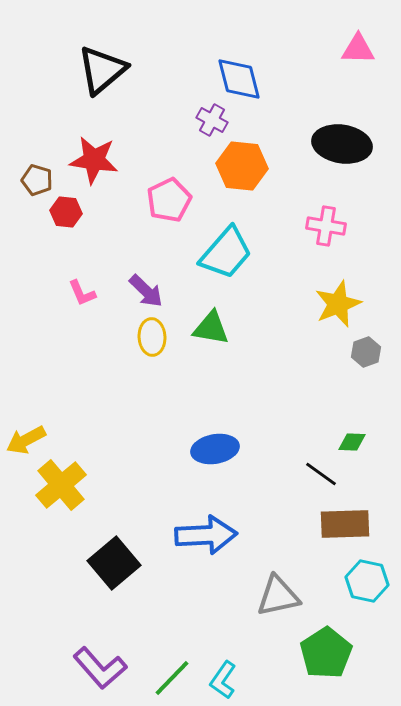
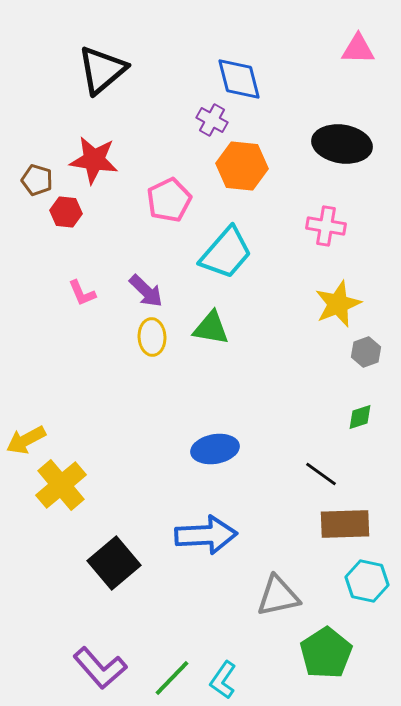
green diamond: moved 8 px right, 25 px up; rotated 20 degrees counterclockwise
